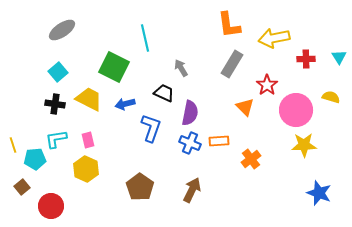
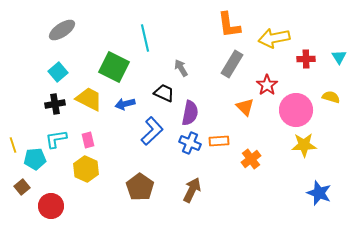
black cross: rotated 18 degrees counterclockwise
blue L-shape: moved 1 px right, 3 px down; rotated 28 degrees clockwise
